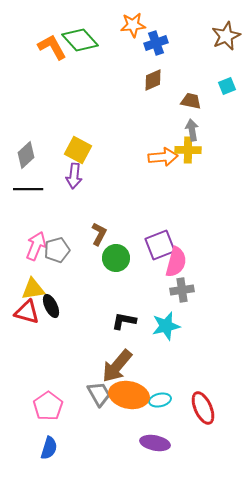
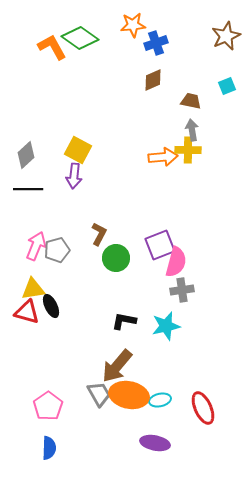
green diamond: moved 2 px up; rotated 12 degrees counterclockwise
blue semicircle: rotated 15 degrees counterclockwise
